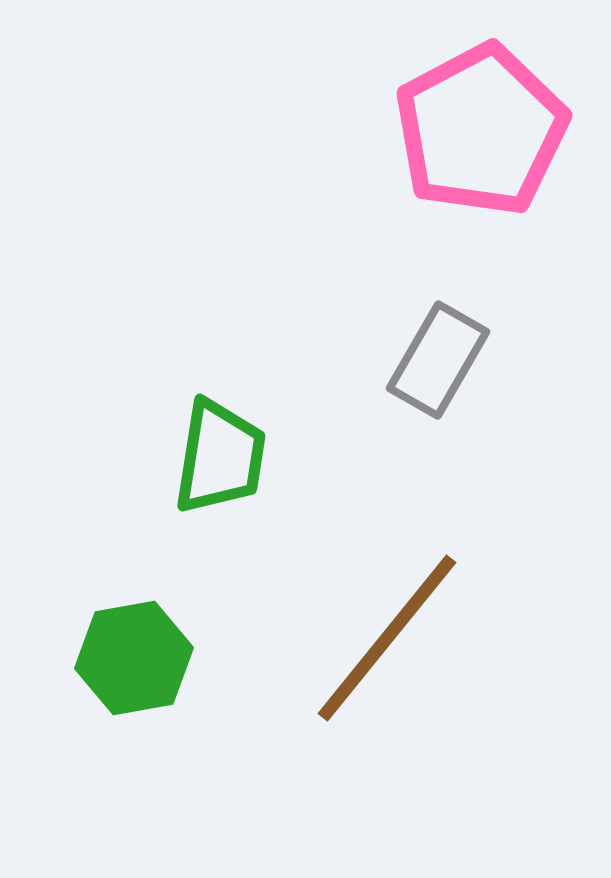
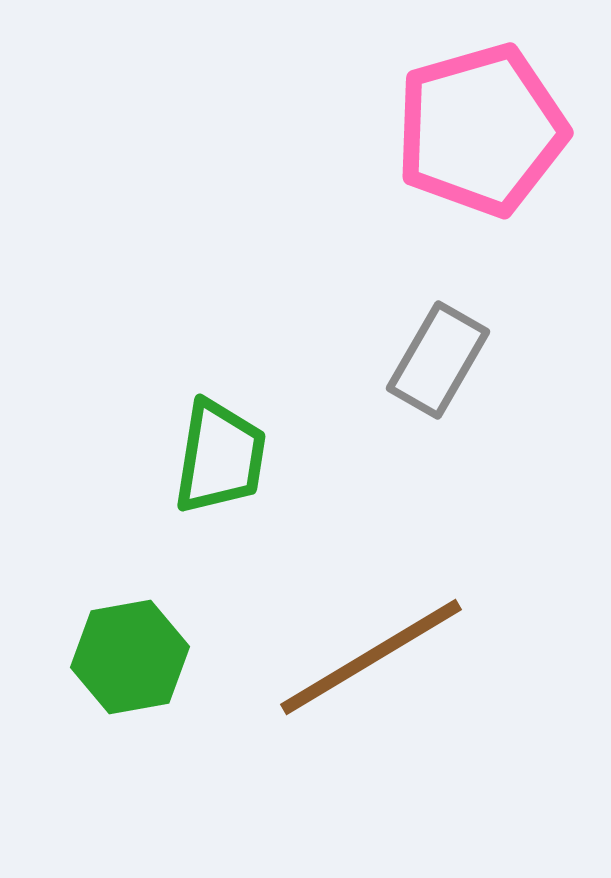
pink pentagon: rotated 12 degrees clockwise
brown line: moved 16 px left, 19 px down; rotated 20 degrees clockwise
green hexagon: moved 4 px left, 1 px up
